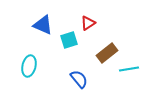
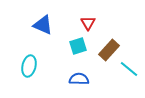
red triangle: rotated 28 degrees counterclockwise
cyan square: moved 9 px right, 6 px down
brown rectangle: moved 2 px right, 3 px up; rotated 10 degrees counterclockwise
cyan line: rotated 48 degrees clockwise
blue semicircle: rotated 48 degrees counterclockwise
